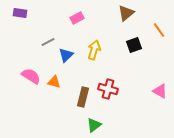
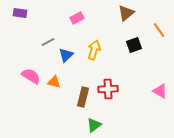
red cross: rotated 18 degrees counterclockwise
